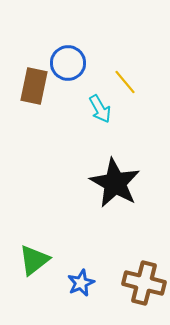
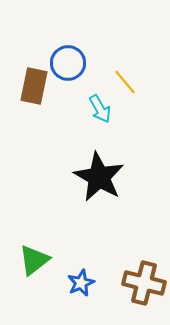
black star: moved 16 px left, 6 px up
